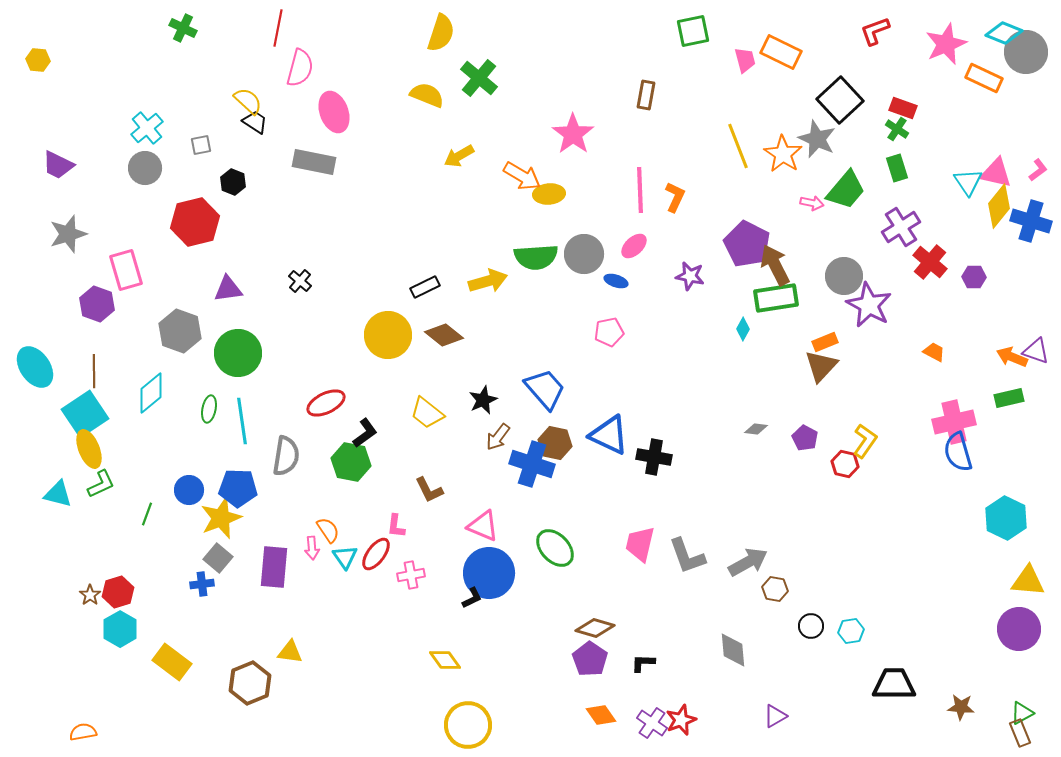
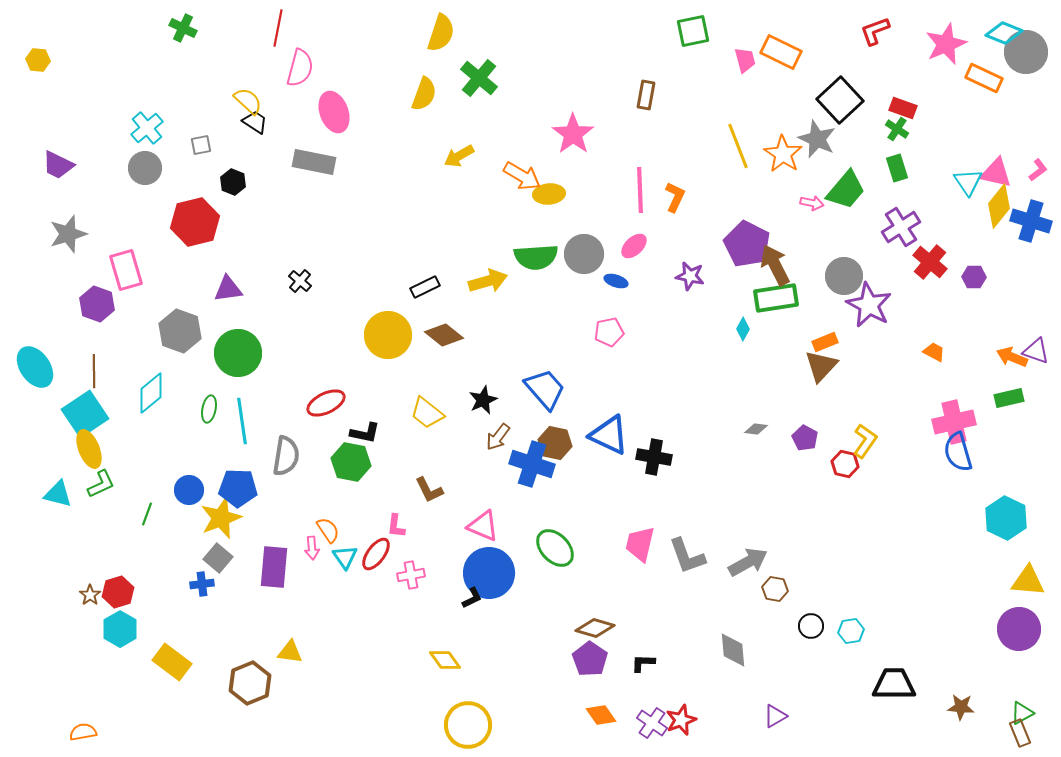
yellow semicircle at (427, 95): moved 3 px left, 1 px up; rotated 88 degrees clockwise
black L-shape at (365, 433): rotated 48 degrees clockwise
